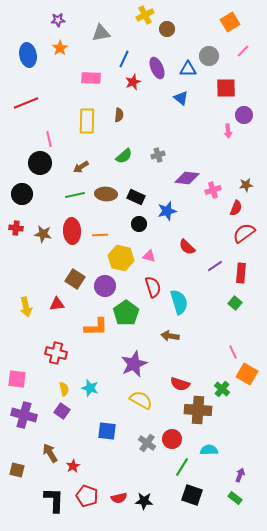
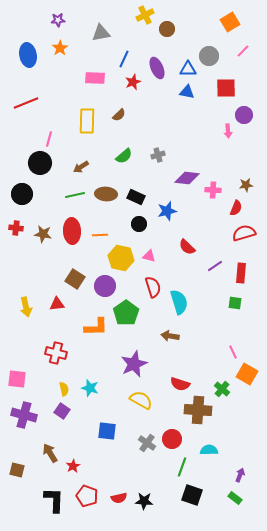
pink rectangle at (91, 78): moved 4 px right
blue triangle at (181, 98): moved 6 px right, 6 px up; rotated 28 degrees counterclockwise
brown semicircle at (119, 115): rotated 40 degrees clockwise
pink line at (49, 139): rotated 28 degrees clockwise
pink cross at (213, 190): rotated 21 degrees clockwise
red semicircle at (244, 233): rotated 20 degrees clockwise
green square at (235, 303): rotated 32 degrees counterclockwise
green line at (182, 467): rotated 12 degrees counterclockwise
